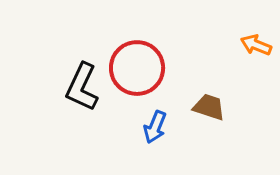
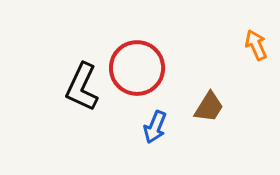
orange arrow: rotated 44 degrees clockwise
brown trapezoid: rotated 104 degrees clockwise
